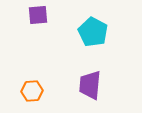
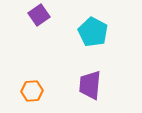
purple square: moved 1 px right; rotated 30 degrees counterclockwise
